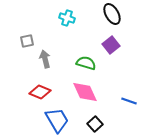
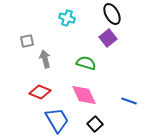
purple square: moved 3 px left, 7 px up
pink diamond: moved 1 px left, 3 px down
